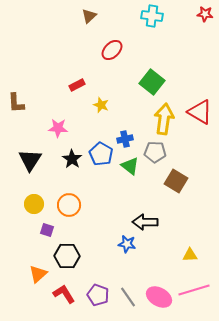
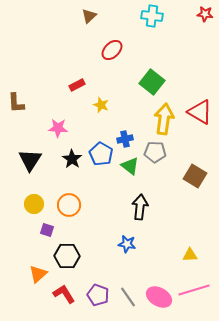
brown square: moved 19 px right, 5 px up
black arrow: moved 5 px left, 15 px up; rotated 95 degrees clockwise
